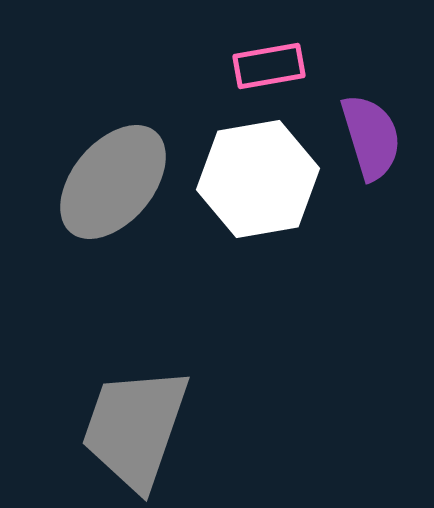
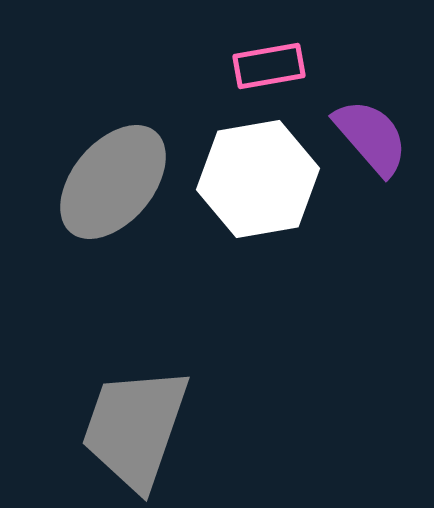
purple semicircle: rotated 24 degrees counterclockwise
